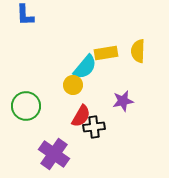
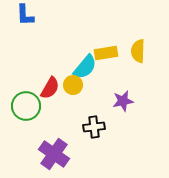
red semicircle: moved 31 px left, 28 px up
